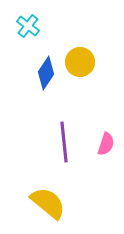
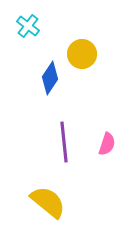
yellow circle: moved 2 px right, 8 px up
blue diamond: moved 4 px right, 5 px down
pink semicircle: moved 1 px right
yellow semicircle: moved 1 px up
